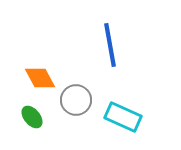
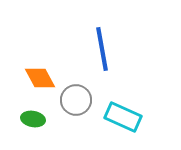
blue line: moved 8 px left, 4 px down
green ellipse: moved 1 px right, 2 px down; rotated 40 degrees counterclockwise
